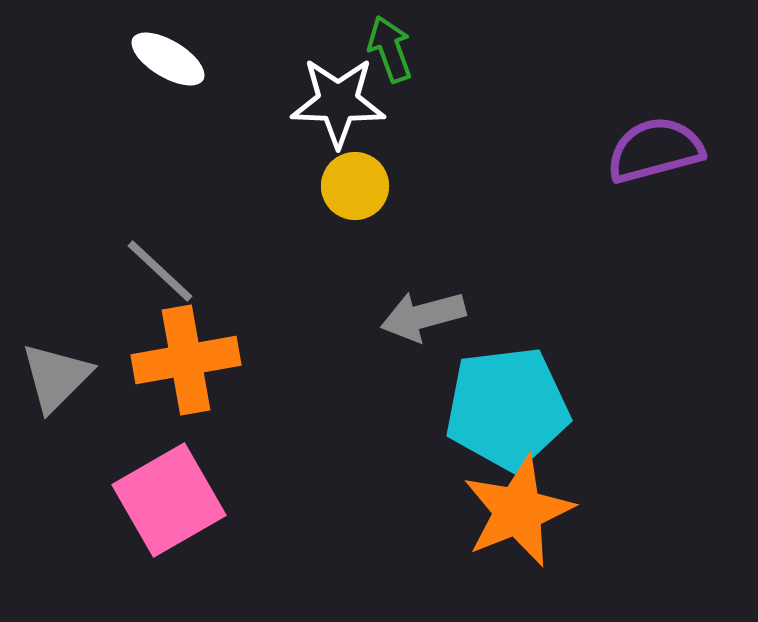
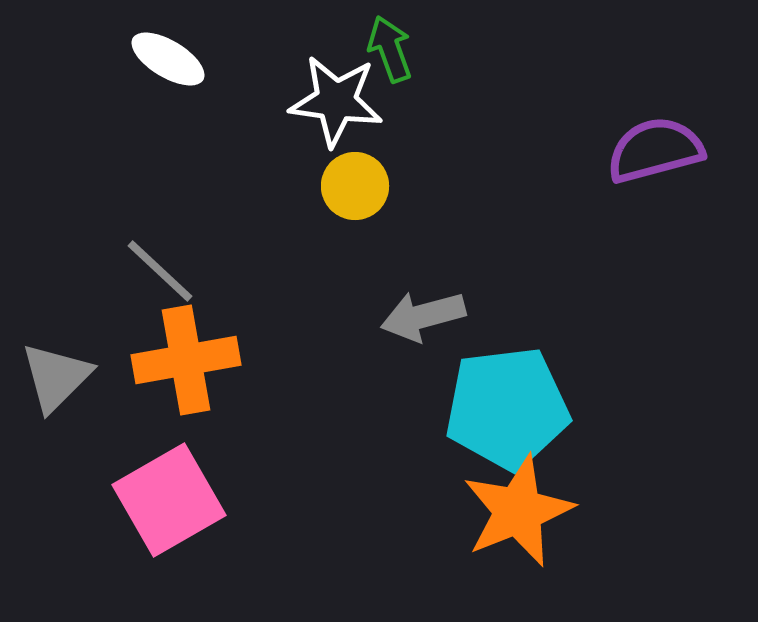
white star: moved 2 px left, 1 px up; rotated 6 degrees clockwise
